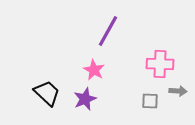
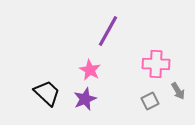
pink cross: moved 4 px left
pink star: moved 4 px left
gray arrow: rotated 54 degrees clockwise
gray square: rotated 30 degrees counterclockwise
